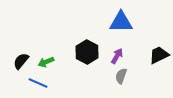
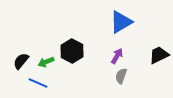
blue triangle: rotated 30 degrees counterclockwise
black hexagon: moved 15 px left, 1 px up
